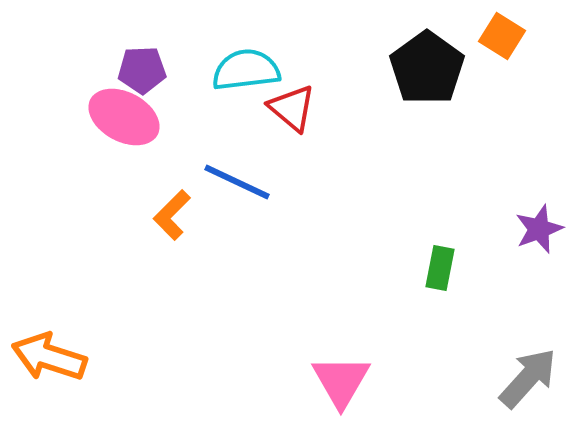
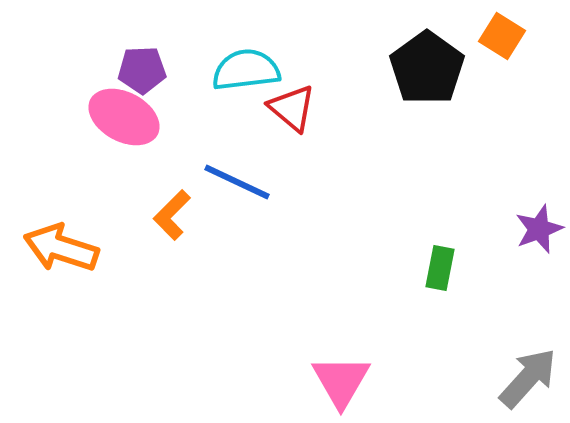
orange arrow: moved 12 px right, 109 px up
